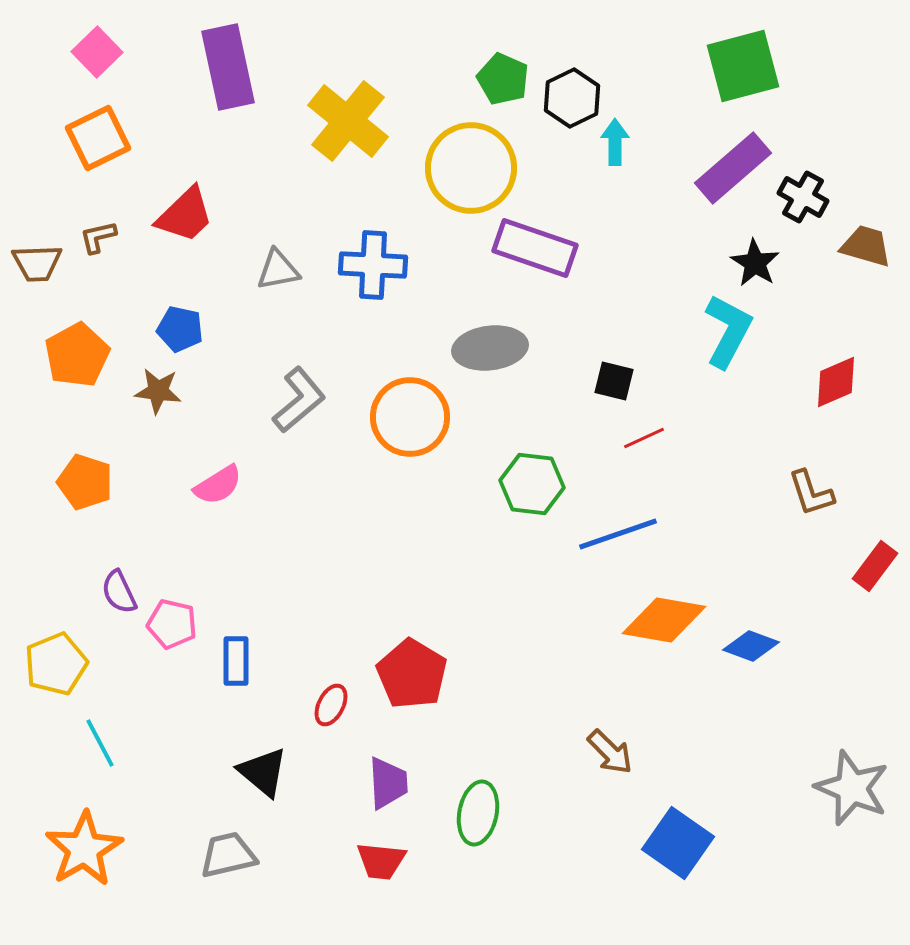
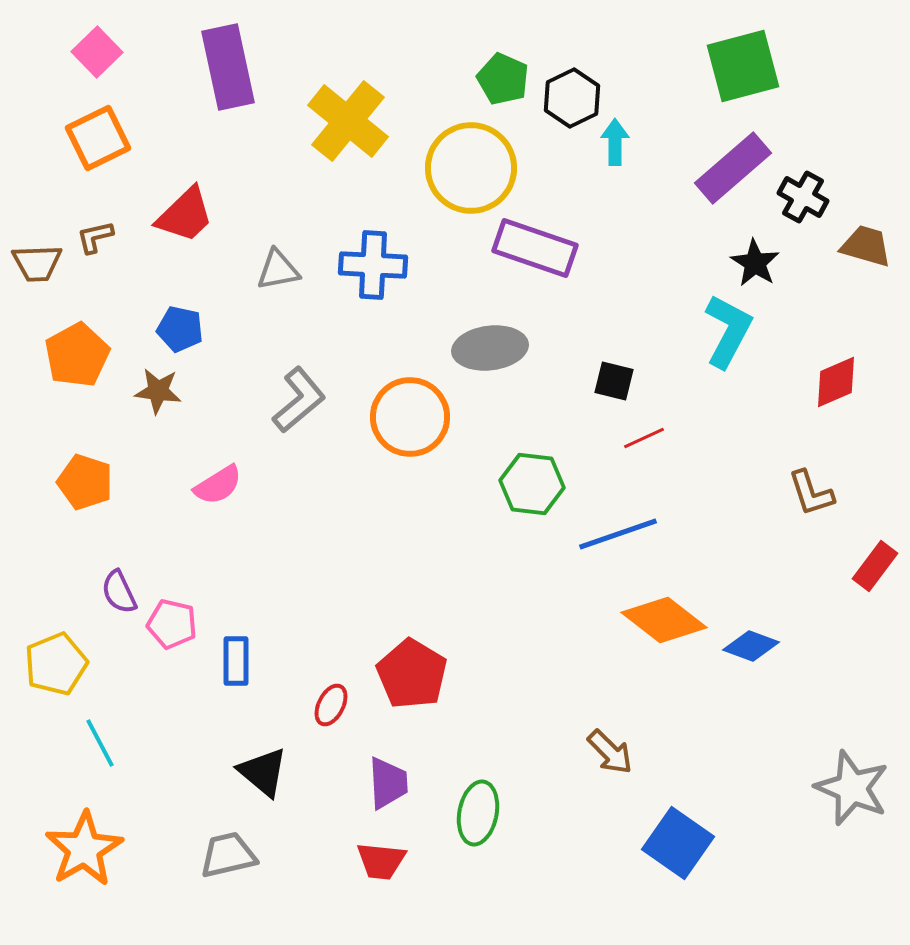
brown L-shape at (98, 237): moved 3 px left
orange diamond at (664, 620): rotated 28 degrees clockwise
